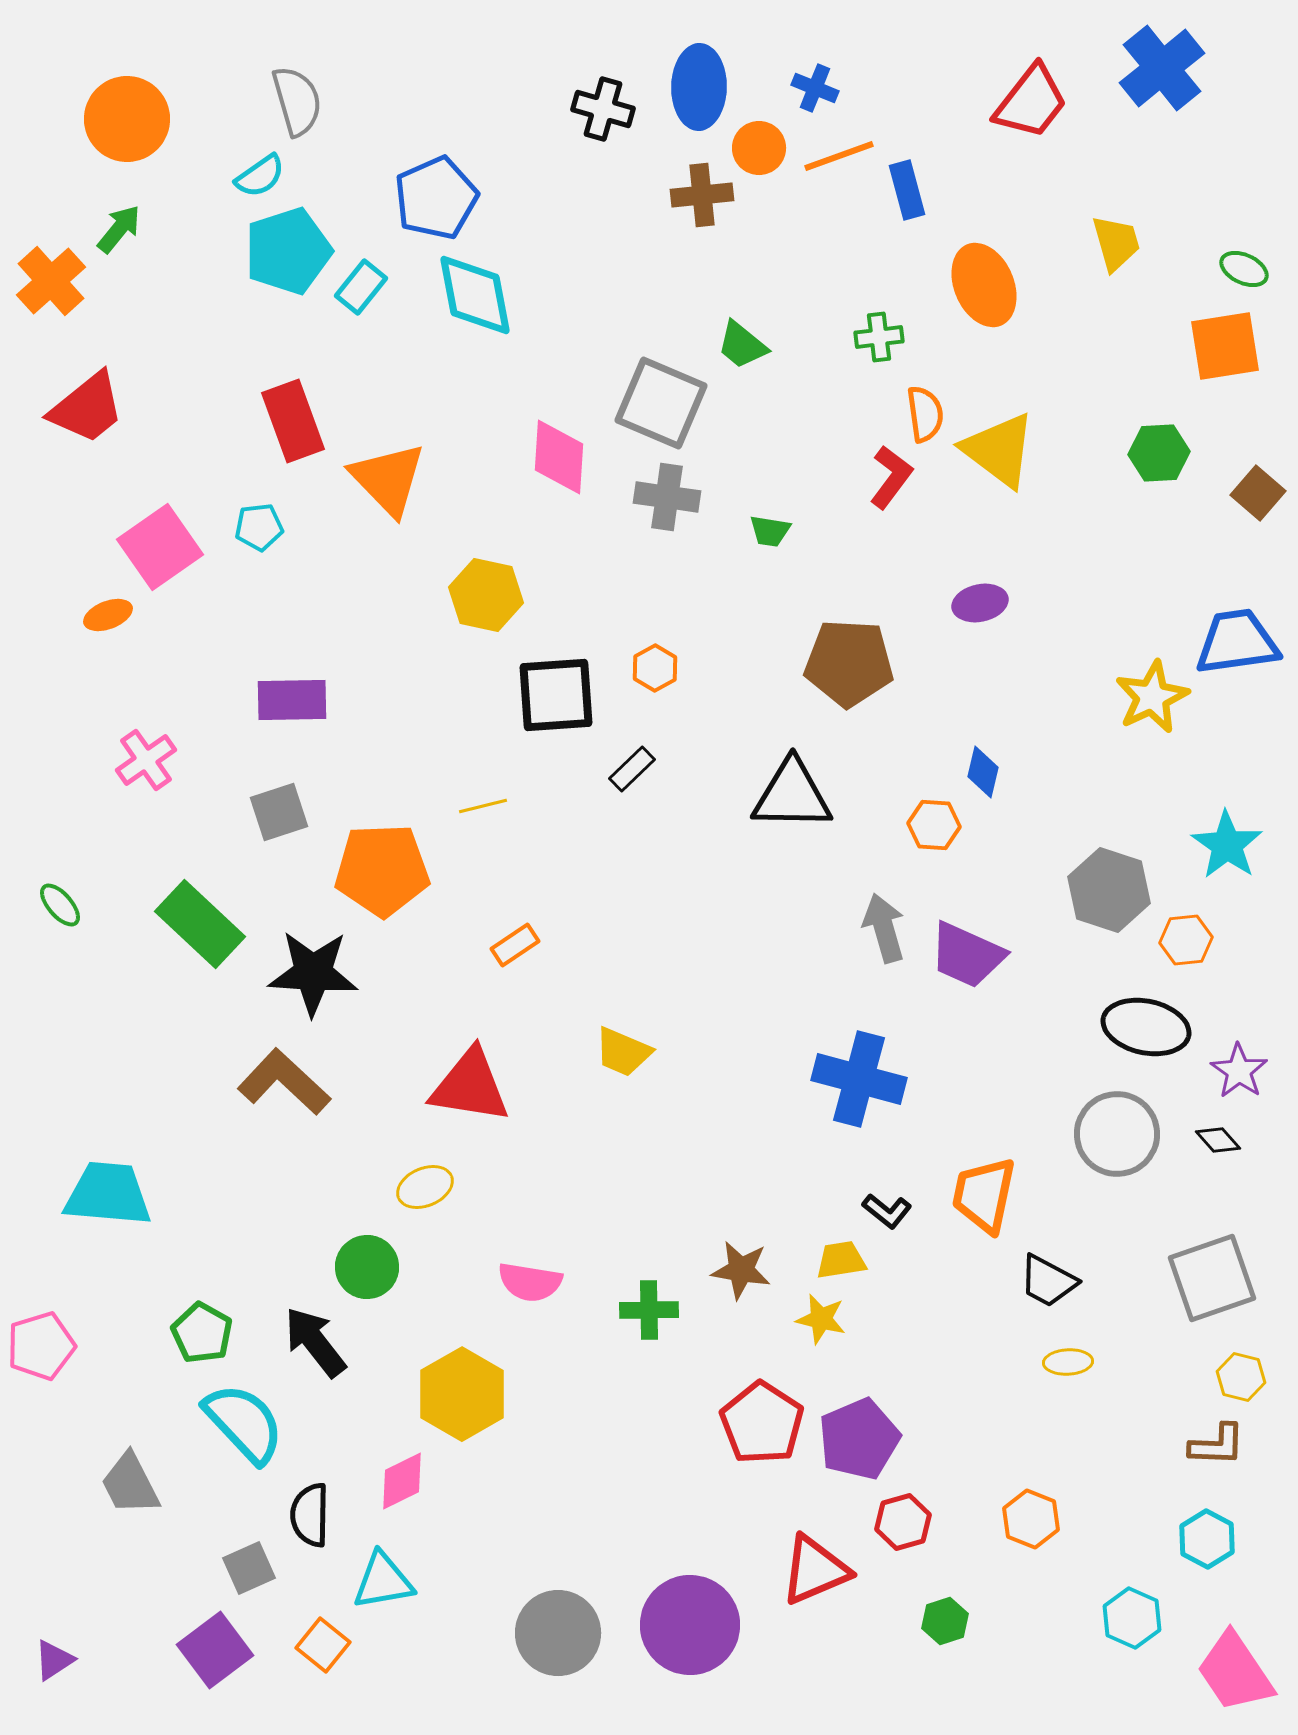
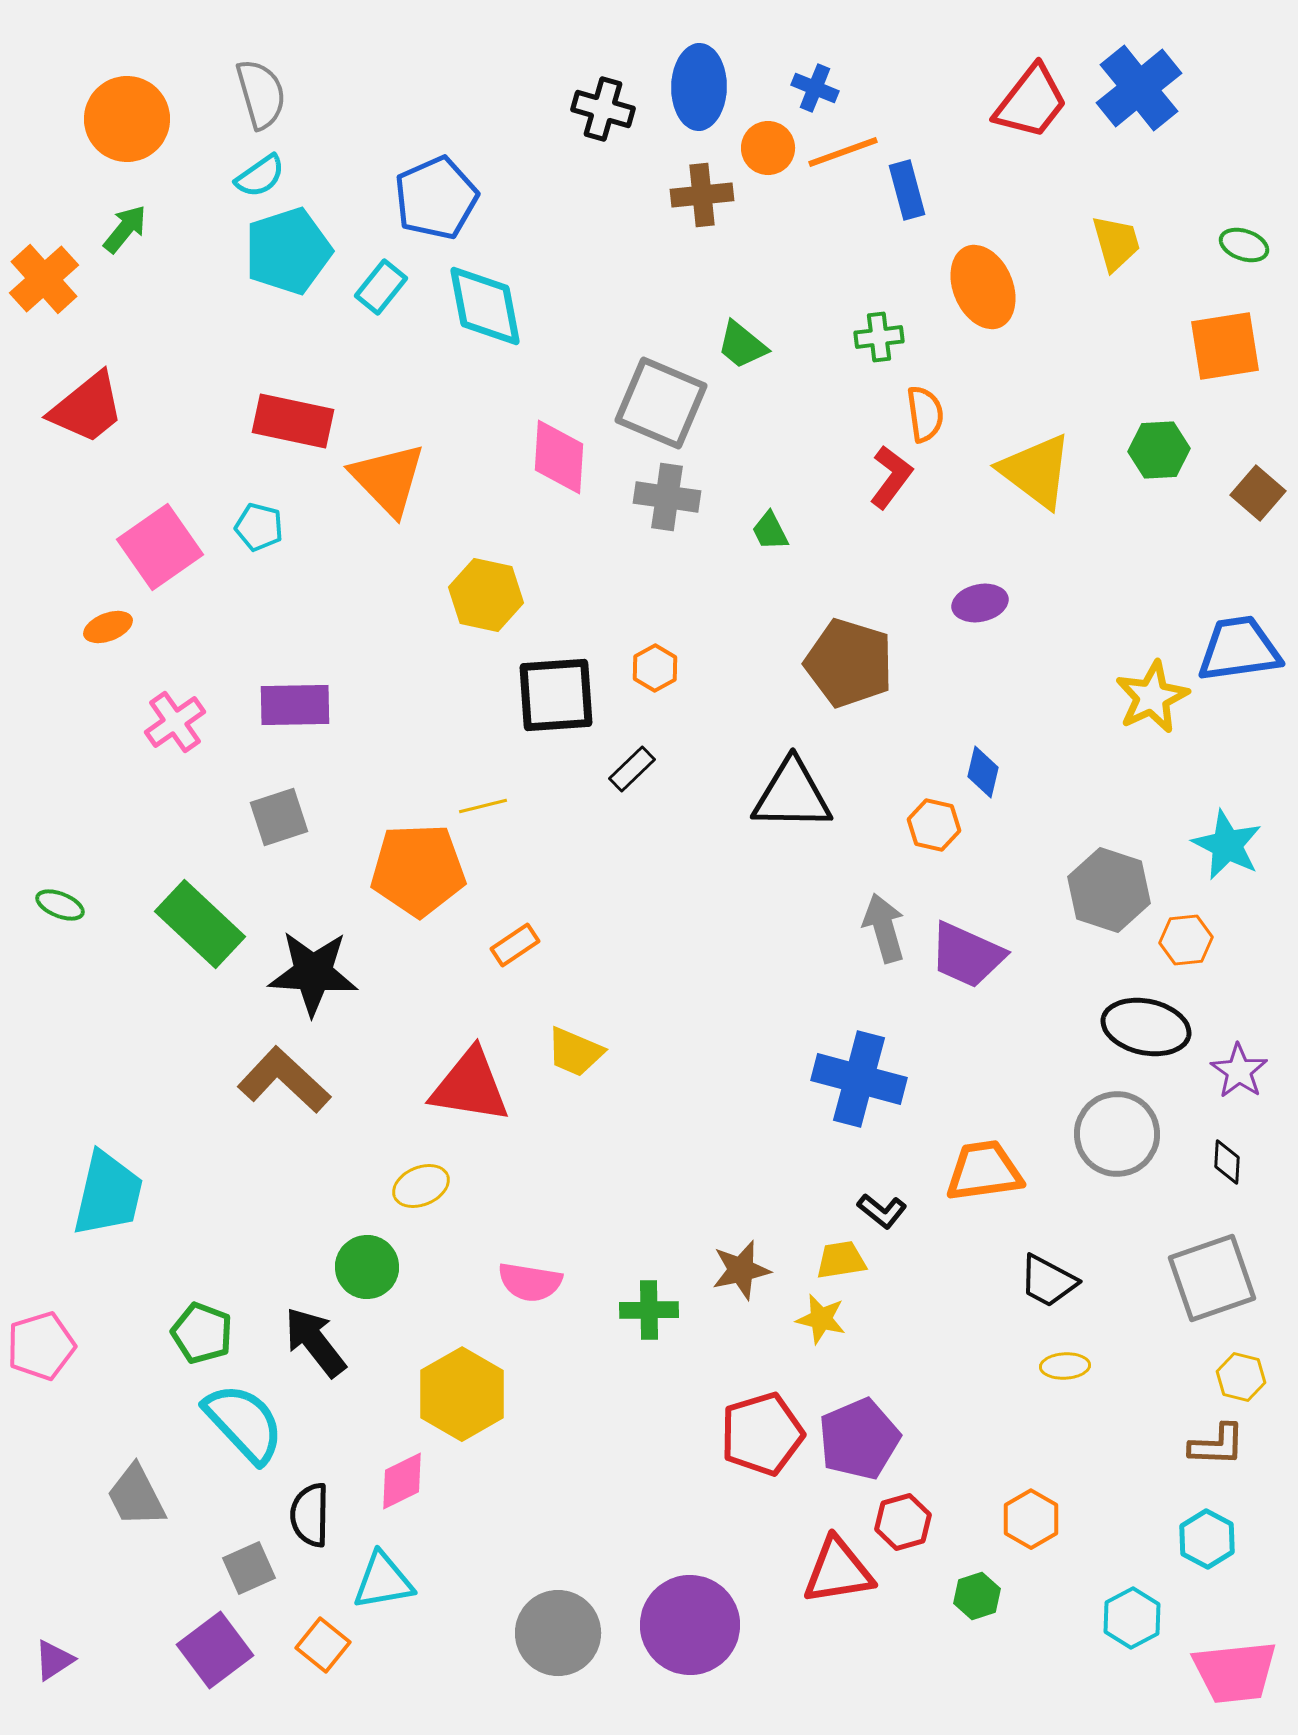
blue cross at (1162, 68): moved 23 px left, 20 px down
gray semicircle at (297, 101): moved 36 px left, 7 px up
orange circle at (759, 148): moved 9 px right
orange line at (839, 156): moved 4 px right, 4 px up
green arrow at (119, 229): moved 6 px right
green ellipse at (1244, 269): moved 24 px up; rotated 6 degrees counterclockwise
orange cross at (51, 281): moved 7 px left, 2 px up
orange ellipse at (984, 285): moved 1 px left, 2 px down
cyan rectangle at (361, 287): moved 20 px right
cyan diamond at (475, 295): moved 10 px right, 11 px down
red rectangle at (293, 421): rotated 58 degrees counterclockwise
yellow triangle at (999, 450): moved 37 px right, 21 px down
green hexagon at (1159, 453): moved 3 px up
cyan pentagon at (259, 527): rotated 21 degrees clockwise
green trapezoid at (770, 531): rotated 54 degrees clockwise
orange ellipse at (108, 615): moved 12 px down
blue trapezoid at (1237, 642): moved 2 px right, 7 px down
brown pentagon at (849, 663): rotated 14 degrees clockwise
purple rectangle at (292, 700): moved 3 px right, 5 px down
pink cross at (146, 760): moved 29 px right, 38 px up
gray square at (279, 812): moved 5 px down
orange hexagon at (934, 825): rotated 9 degrees clockwise
cyan star at (1227, 845): rotated 8 degrees counterclockwise
orange pentagon at (382, 870): moved 36 px right
green ellipse at (60, 905): rotated 27 degrees counterclockwise
yellow trapezoid at (623, 1052): moved 48 px left
brown L-shape at (284, 1082): moved 2 px up
black diamond at (1218, 1140): moved 9 px right, 22 px down; rotated 45 degrees clockwise
yellow ellipse at (425, 1187): moved 4 px left, 1 px up
cyan trapezoid at (108, 1194): rotated 98 degrees clockwise
orange trapezoid at (984, 1195): moved 24 px up; rotated 70 degrees clockwise
black L-shape at (887, 1211): moved 5 px left
brown star at (741, 1270): rotated 22 degrees counterclockwise
green pentagon at (202, 1333): rotated 8 degrees counterclockwise
yellow ellipse at (1068, 1362): moved 3 px left, 4 px down
red pentagon at (762, 1423): moved 11 px down; rotated 22 degrees clockwise
gray trapezoid at (130, 1484): moved 6 px right, 12 px down
orange hexagon at (1031, 1519): rotated 8 degrees clockwise
red triangle at (815, 1570): moved 23 px right, 1 px down; rotated 14 degrees clockwise
cyan hexagon at (1132, 1618): rotated 8 degrees clockwise
green hexagon at (945, 1621): moved 32 px right, 25 px up
pink trapezoid at (1235, 1672): rotated 62 degrees counterclockwise
